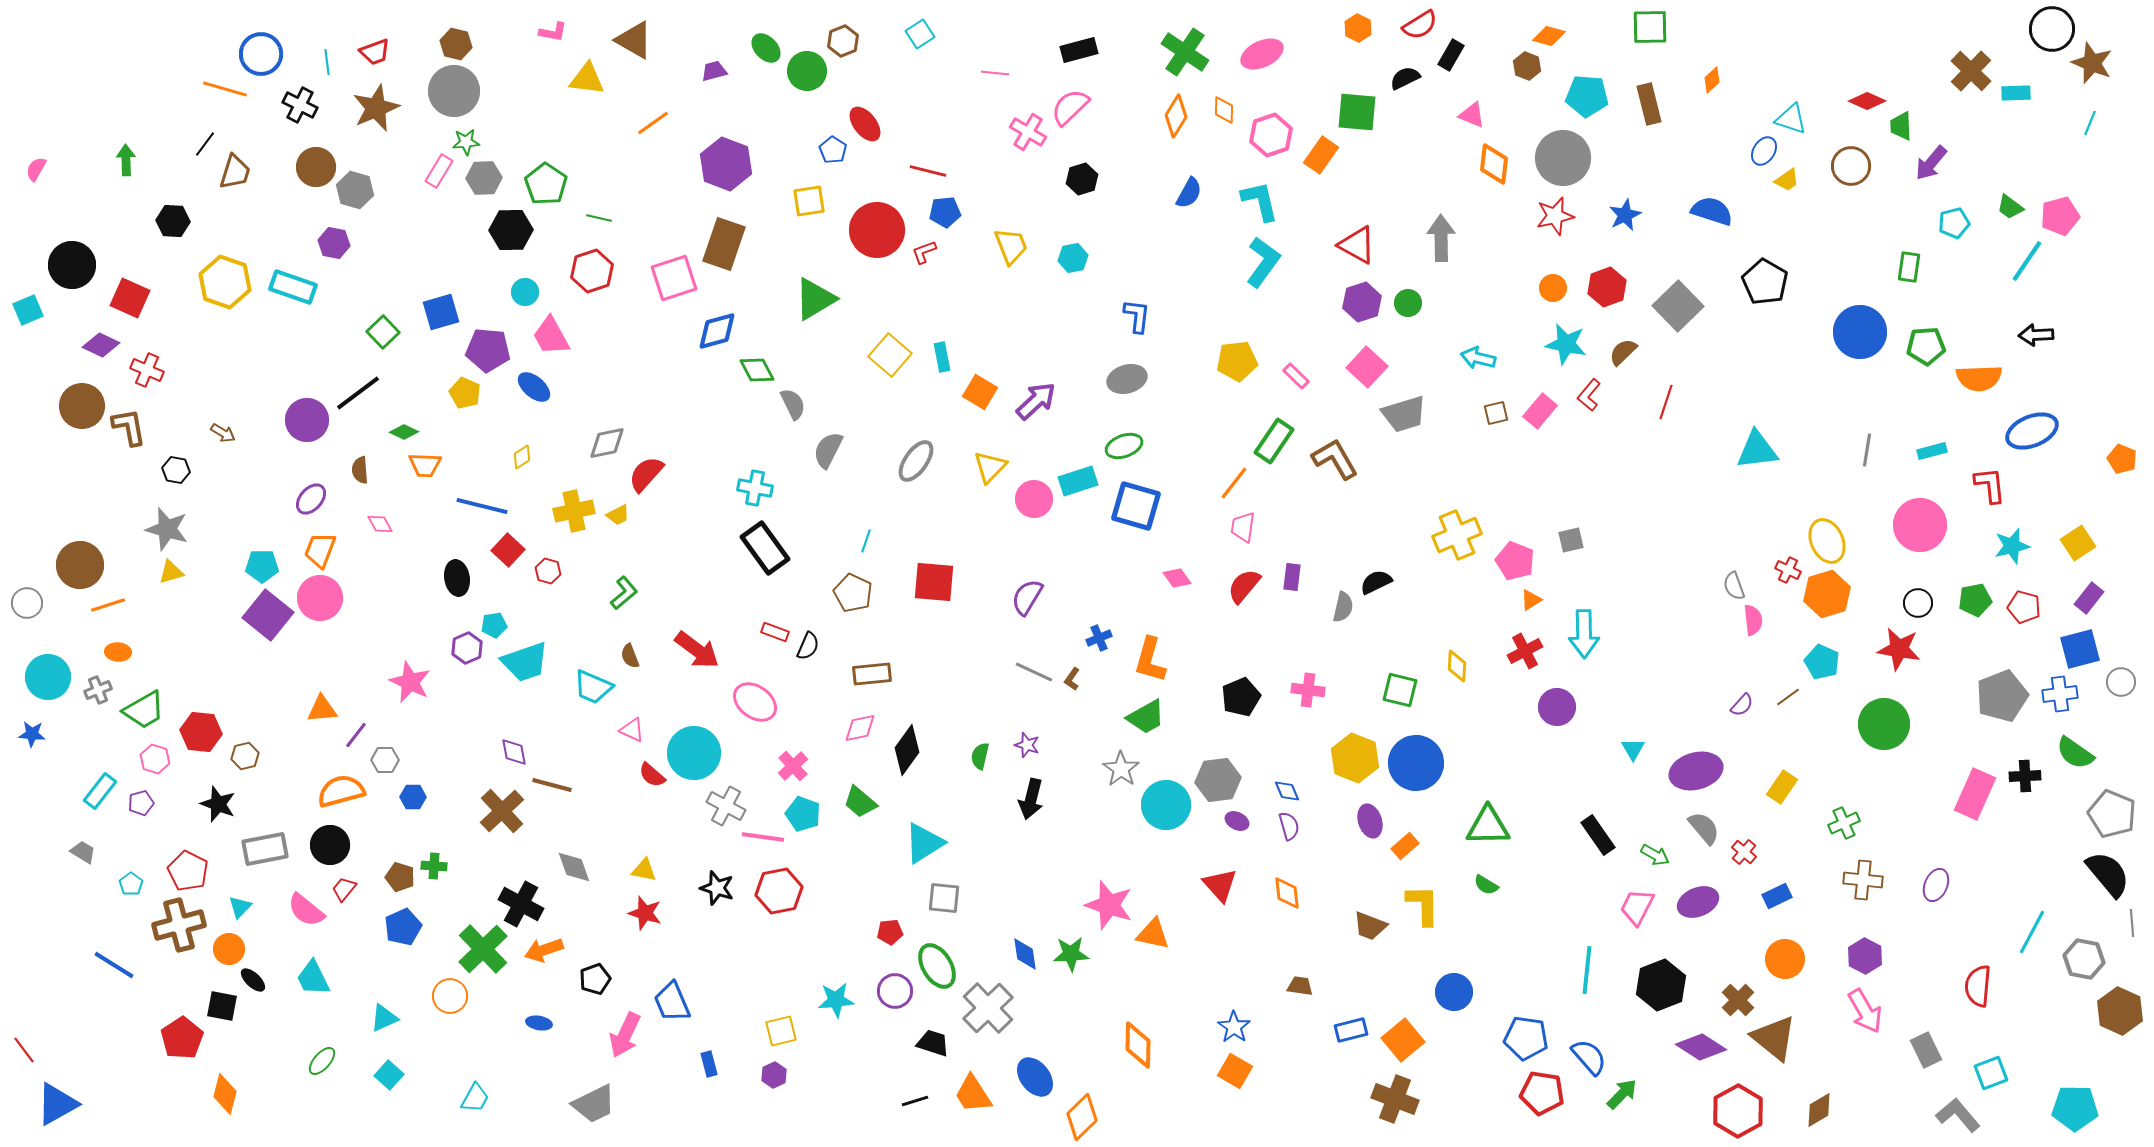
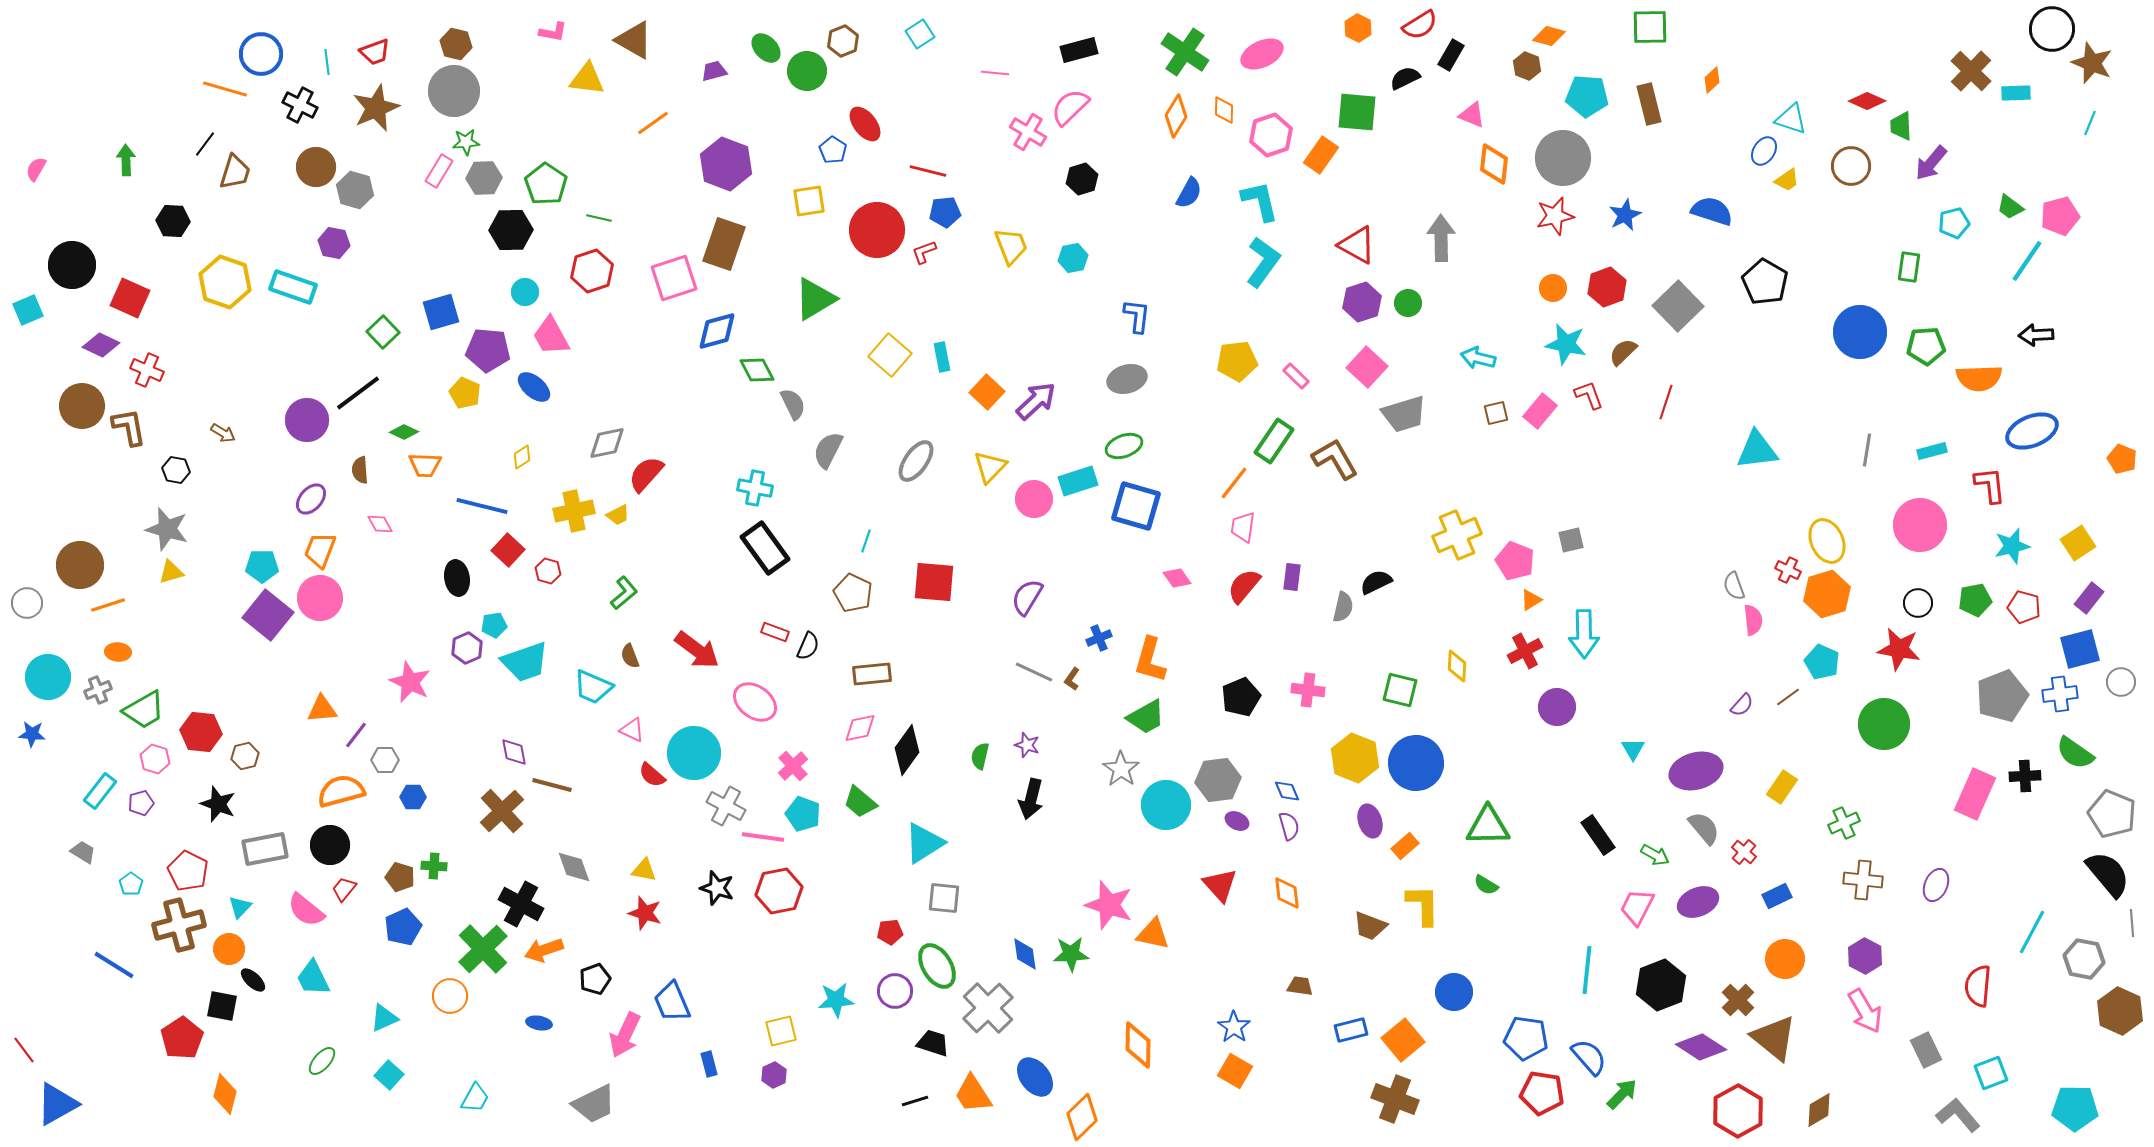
orange square at (980, 392): moved 7 px right; rotated 12 degrees clockwise
red L-shape at (1589, 395): rotated 120 degrees clockwise
